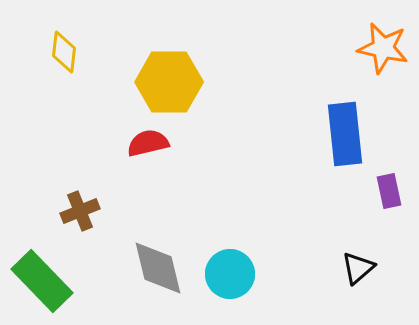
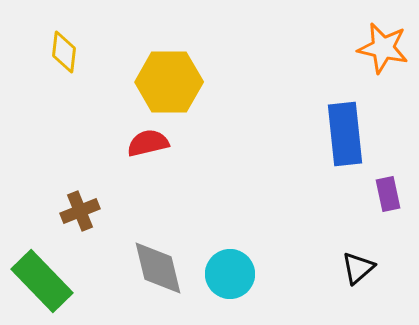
purple rectangle: moved 1 px left, 3 px down
